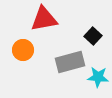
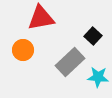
red triangle: moved 3 px left, 1 px up
gray rectangle: rotated 28 degrees counterclockwise
